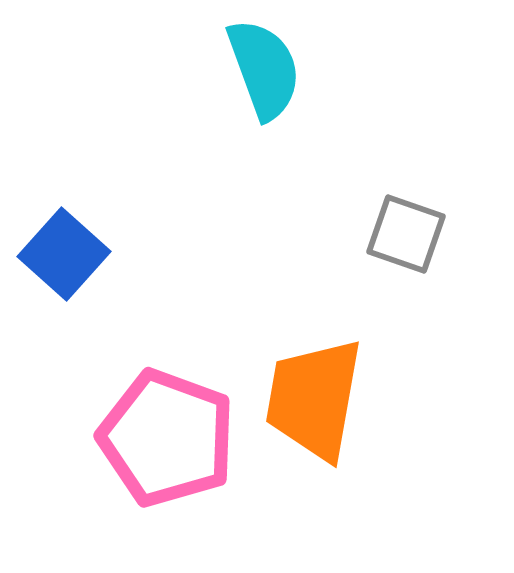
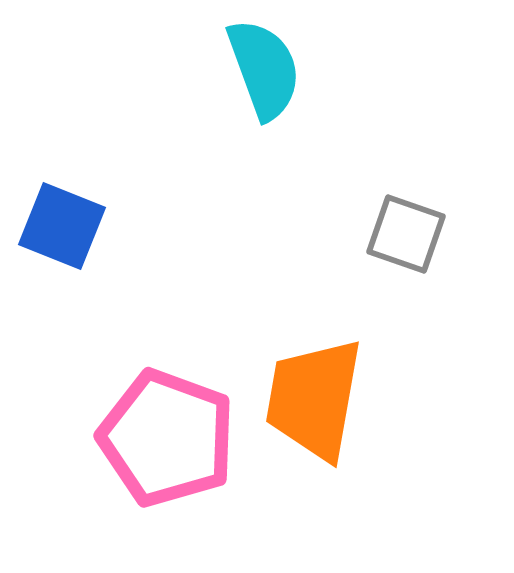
blue square: moved 2 px left, 28 px up; rotated 20 degrees counterclockwise
